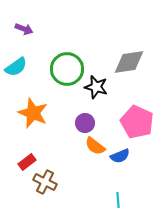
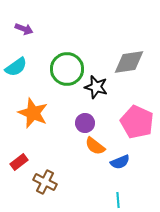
blue semicircle: moved 6 px down
red rectangle: moved 8 px left
